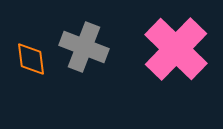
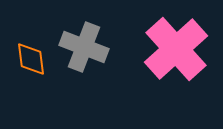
pink cross: rotated 4 degrees clockwise
